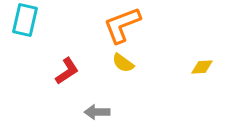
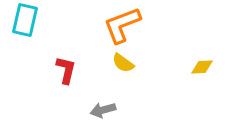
red L-shape: moved 1 px left, 1 px up; rotated 44 degrees counterclockwise
gray arrow: moved 6 px right, 2 px up; rotated 15 degrees counterclockwise
